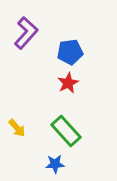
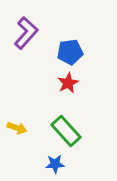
yellow arrow: rotated 30 degrees counterclockwise
